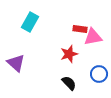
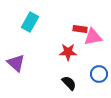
red star: moved 1 px left, 2 px up; rotated 18 degrees clockwise
